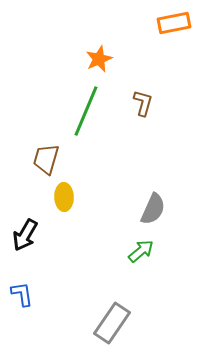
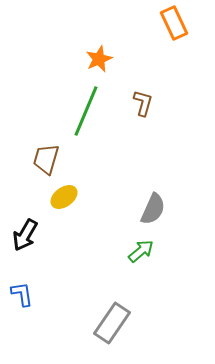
orange rectangle: rotated 76 degrees clockwise
yellow ellipse: rotated 56 degrees clockwise
